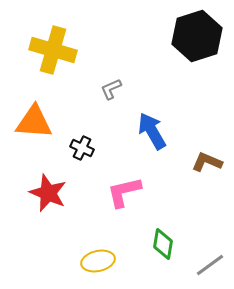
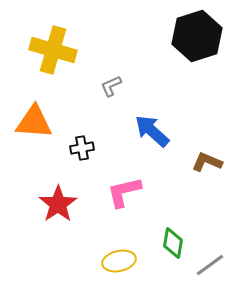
gray L-shape: moved 3 px up
blue arrow: rotated 18 degrees counterclockwise
black cross: rotated 35 degrees counterclockwise
red star: moved 10 px right, 11 px down; rotated 15 degrees clockwise
green diamond: moved 10 px right, 1 px up
yellow ellipse: moved 21 px right
